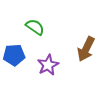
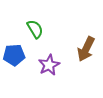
green semicircle: moved 2 px down; rotated 24 degrees clockwise
purple star: moved 1 px right
